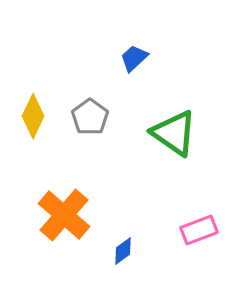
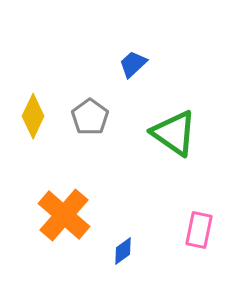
blue trapezoid: moved 1 px left, 6 px down
pink rectangle: rotated 57 degrees counterclockwise
